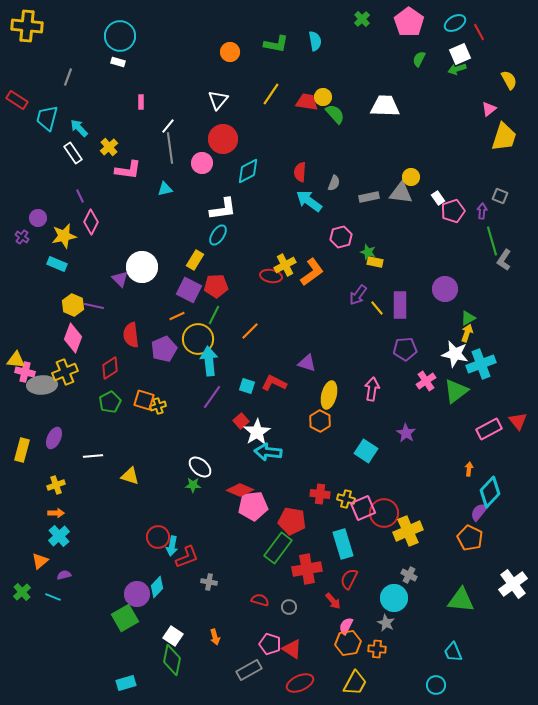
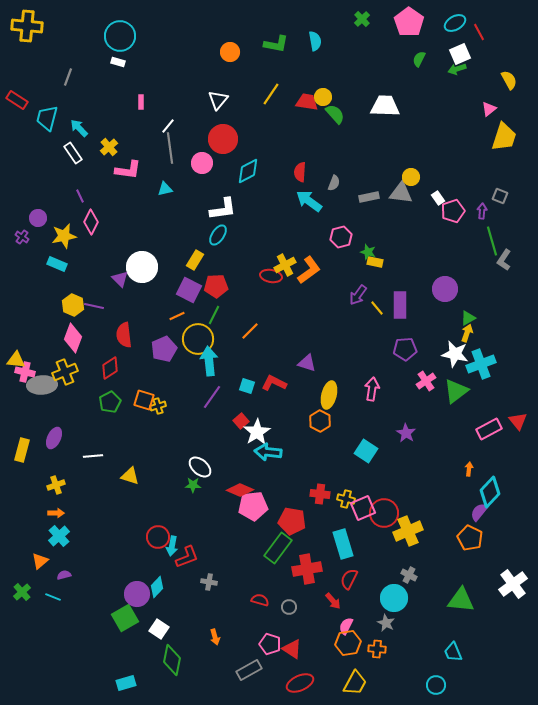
orange L-shape at (312, 272): moved 3 px left, 2 px up
red semicircle at (131, 335): moved 7 px left
white square at (173, 636): moved 14 px left, 7 px up
